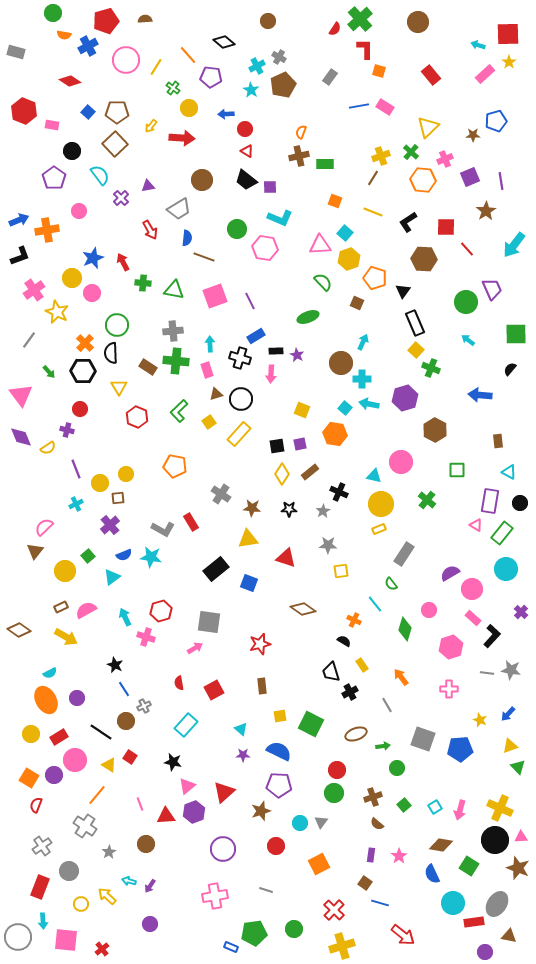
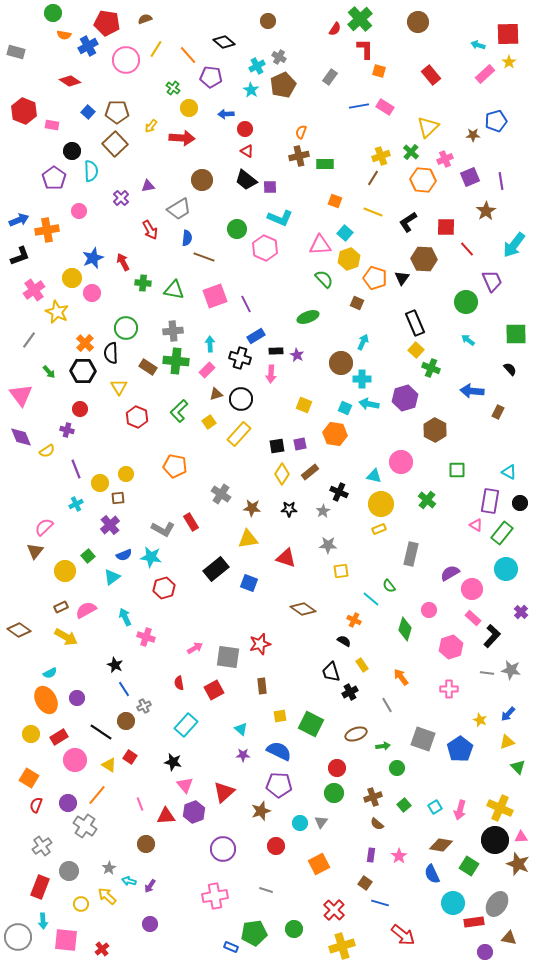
brown semicircle at (145, 19): rotated 16 degrees counterclockwise
red pentagon at (106, 21): moved 1 px right, 2 px down; rotated 25 degrees clockwise
yellow line at (156, 67): moved 18 px up
cyan semicircle at (100, 175): moved 9 px left, 4 px up; rotated 35 degrees clockwise
pink hexagon at (265, 248): rotated 15 degrees clockwise
green semicircle at (323, 282): moved 1 px right, 3 px up
purple trapezoid at (492, 289): moved 8 px up
black triangle at (403, 291): moved 1 px left, 13 px up
purple line at (250, 301): moved 4 px left, 3 px down
green circle at (117, 325): moved 9 px right, 3 px down
black semicircle at (510, 369): rotated 96 degrees clockwise
pink rectangle at (207, 370): rotated 63 degrees clockwise
blue arrow at (480, 395): moved 8 px left, 4 px up
cyan square at (345, 408): rotated 16 degrees counterclockwise
yellow square at (302, 410): moved 2 px right, 5 px up
brown rectangle at (498, 441): moved 29 px up; rotated 32 degrees clockwise
yellow semicircle at (48, 448): moved 1 px left, 3 px down
gray rectangle at (404, 554): moved 7 px right; rotated 20 degrees counterclockwise
green semicircle at (391, 584): moved 2 px left, 2 px down
cyan line at (375, 604): moved 4 px left, 5 px up; rotated 12 degrees counterclockwise
red hexagon at (161, 611): moved 3 px right, 23 px up
gray square at (209, 622): moved 19 px right, 35 px down
yellow triangle at (510, 746): moved 3 px left, 4 px up
blue pentagon at (460, 749): rotated 30 degrees counterclockwise
red circle at (337, 770): moved 2 px up
purple circle at (54, 775): moved 14 px right, 28 px down
pink triangle at (187, 786): moved 2 px left, 1 px up; rotated 30 degrees counterclockwise
gray star at (109, 852): moved 16 px down
brown star at (518, 868): moved 4 px up
brown triangle at (509, 936): moved 2 px down
